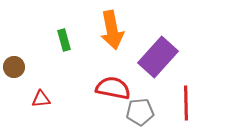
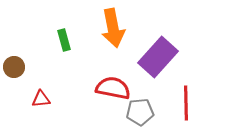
orange arrow: moved 1 px right, 2 px up
